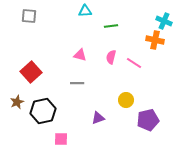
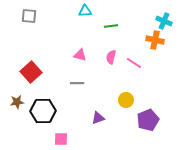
brown star: rotated 16 degrees clockwise
black hexagon: rotated 10 degrees clockwise
purple pentagon: rotated 10 degrees counterclockwise
